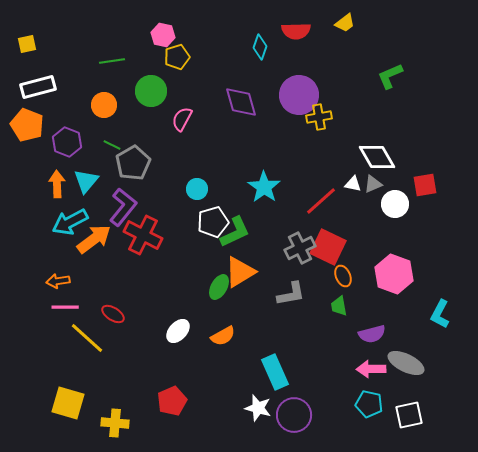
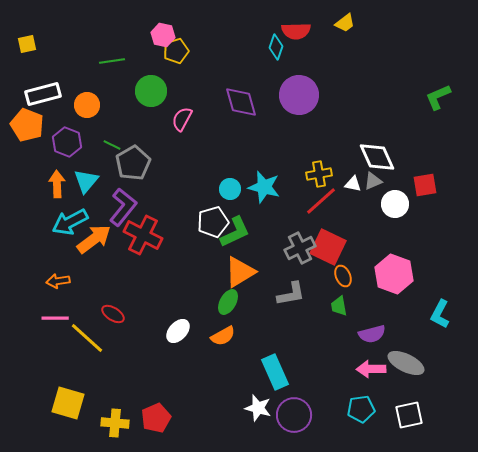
cyan diamond at (260, 47): moved 16 px right
yellow pentagon at (177, 57): moved 1 px left, 6 px up
green L-shape at (390, 76): moved 48 px right, 21 px down
white rectangle at (38, 87): moved 5 px right, 7 px down
orange circle at (104, 105): moved 17 px left
yellow cross at (319, 117): moved 57 px down
white diamond at (377, 157): rotated 6 degrees clockwise
gray triangle at (373, 184): moved 3 px up
cyan star at (264, 187): rotated 20 degrees counterclockwise
cyan circle at (197, 189): moved 33 px right
green ellipse at (219, 287): moved 9 px right, 15 px down
pink line at (65, 307): moved 10 px left, 11 px down
red pentagon at (172, 401): moved 16 px left, 17 px down
cyan pentagon at (369, 404): moved 8 px left, 5 px down; rotated 20 degrees counterclockwise
